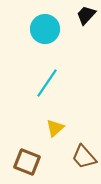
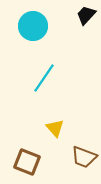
cyan circle: moved 12 px left, 3 px up
cyan line: moved 3 px left, 5 px up
yellow triangle: rotated 30 degrees counterclockwise
brown trapezoid: rotated 28 degrees counterclockwise
